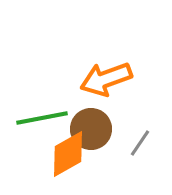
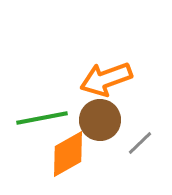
brown circle: moved 9 px right, 9 px up
gray line: rotated 12 degrees clockwise
